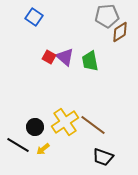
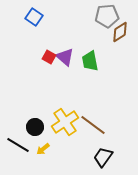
black trapezoid: rotated 105 degrees clockwise
